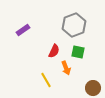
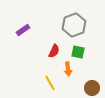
orange arrow: moved 2 px right, 1 px down; rotated 16 degrees clockwise
yellow line: moved 4 px right, 3 px down
brown circle: moved 1 px left
